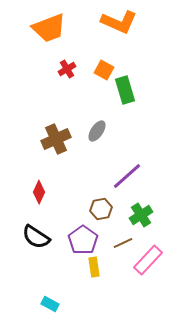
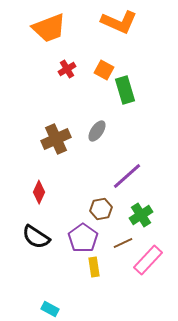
purple pentagon: moved 2 px up
cyan rectangle: moved 5 px down
